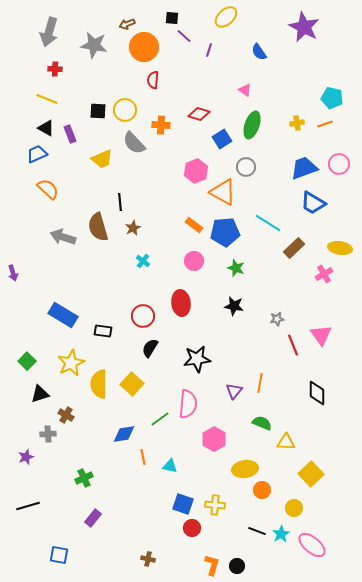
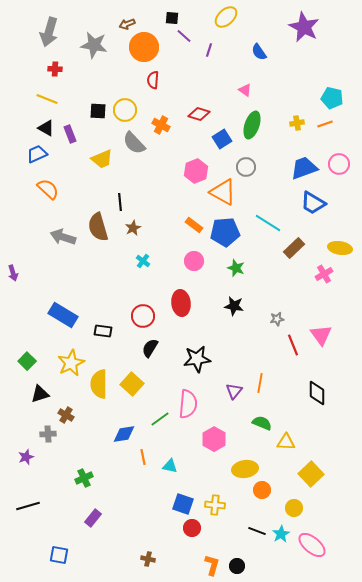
orange cross at (161, 125): rotated 24 degrees clockwise
